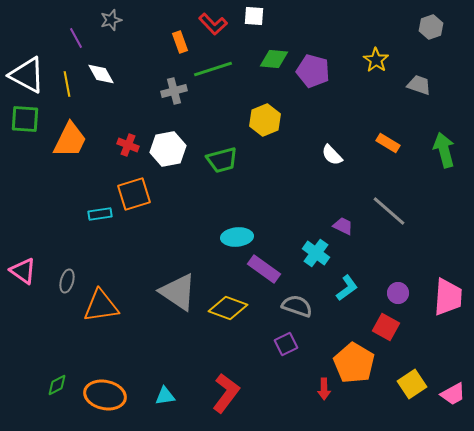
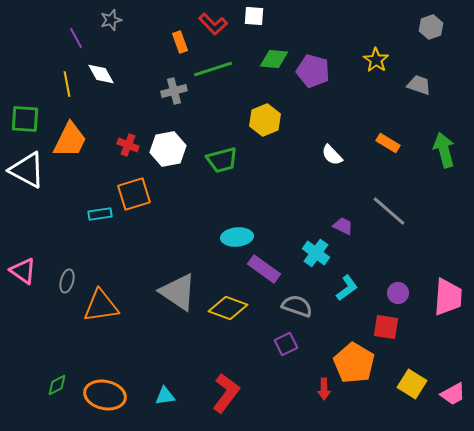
white triangle at (27, 75): moved 95 px down
red square at (386, 327): rotated 20 degrees counterclockwise
yellow square at (412, 384): rotated 24 degrees counterclockwise
